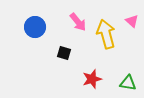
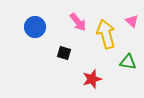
green triangle: moved 21 px up
